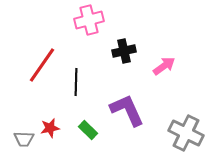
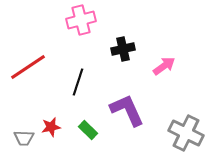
pink cross: moved 8 px left
black cross: moved 1 px left, 2 px up
red line: moved 14 px left, 2 px down; rotated 21 degrees clockwise
black line: moved 2 px right; rotated 16 degrees clockwise
red star: moved 1 px right, 1 px up
gray trapezoid: moved 1 px up
